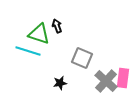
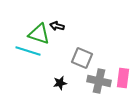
black arrow: rotated 56 degrees counterclockwise
gray cross: moved 7 px left; rotated 30 degrees counterclockwise
